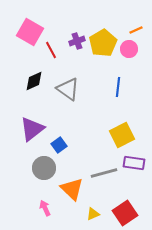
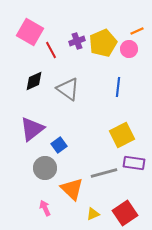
orange line: moved 1 px right, 1 px down
yellow pentagon: rotated 8 degrees clockwise
gray circle: moved 1 px right
